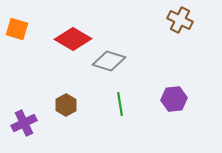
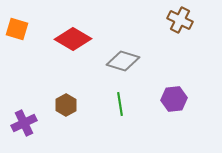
gray diamond: moved 14 px right
